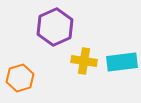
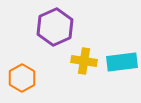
orange hexagon: moved 2 px right; rotated 12 degrees counterclockwise
